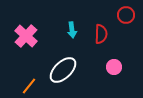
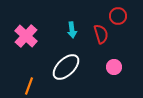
red circle: moved 8 px left, 1 px down
red semicircle: rotated 18 degrees counterclockwise
white ellipse: moved 3 px right, 3 px up
orange line: rotated 18 degrees counterclockwise
